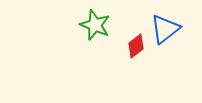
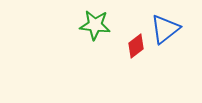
green star: rotated 16 degrees counterclockwise
